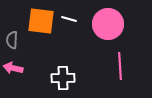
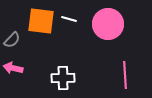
gray semicircle: rotated 138 degrees counterclockwise
pink line: moved 5 px right, 9 px down
